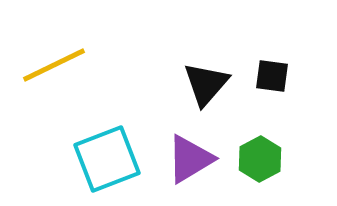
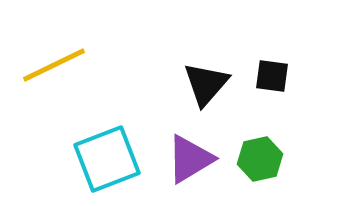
green hexagon: rotated 15 degrees clockwise
